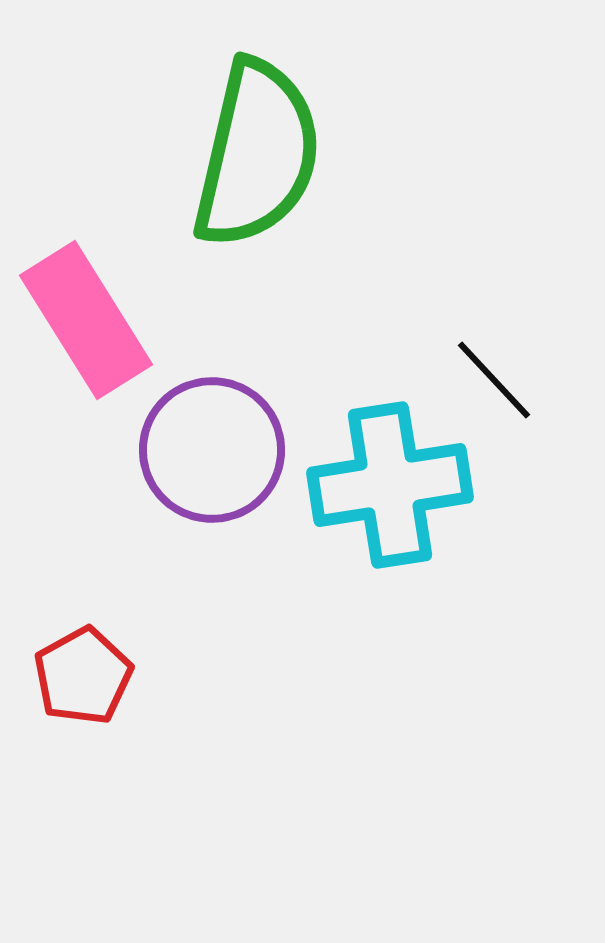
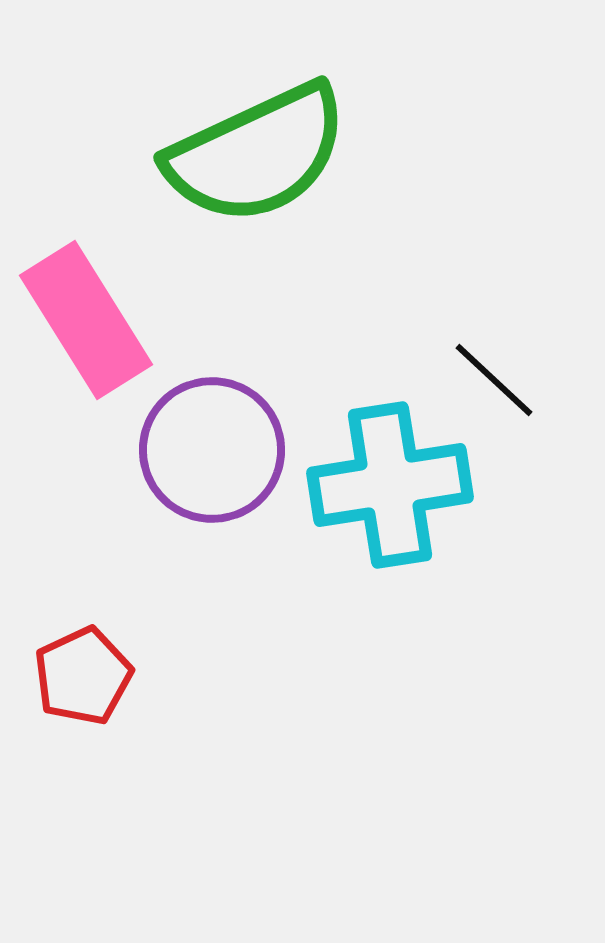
green semicircle: rotated 52 degrees clockwise
black line: rotated 4 degrees counterclockwise
red pentagon: rotated 4 degrees clockwise
